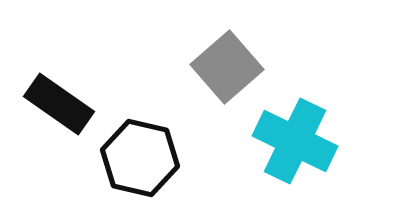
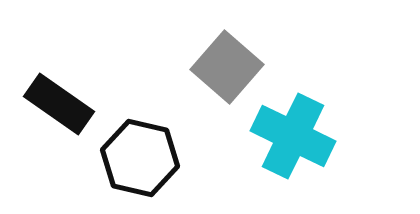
gray square: rotated 8 degrees counterclockwise
cyan cross: moved 2 px left, 5 px up
